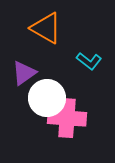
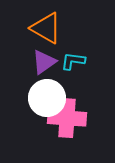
cyan L-shape: moved 16 px left; rotated 150 degrees clockwise
purple triangle: moved 20 px right, 11 px up
